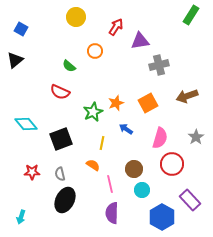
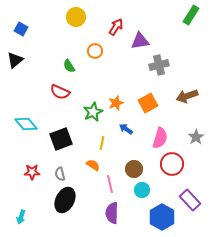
green semicircle: rotated 16 degrees clockwise
